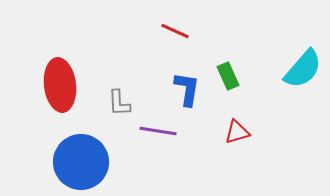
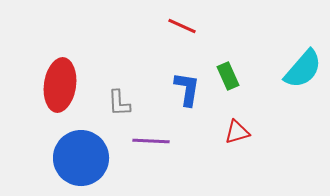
red line: moved 7 px right, 5 px up
red ellipse: rotated 15 degrees clockwise
purple line: moved 7 px left, 10 px down; rotated 6 degrees counterclockwise
blue circle: moved 4 px up
